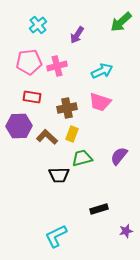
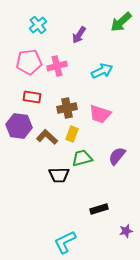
purple arrow: moved 2 px right
pink trapezoid: moved 12 px down
purple hexagon: rotated 10 degrees clockwise
purple semicircle: moved 2 px left
cyan L-shape: moved 9 px right, 6 px down
